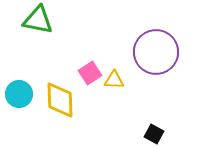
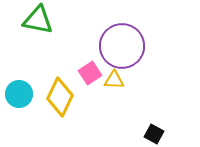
purple circle: moved 34 px left, 6 px up
yellow diamond: moved 3 px up; rotated 27 degrees clockwise
